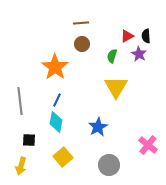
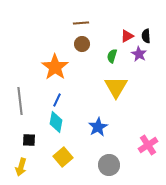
pink cross: rotated 18 degrees clockwise
yellow arrow: moved 1 px down
